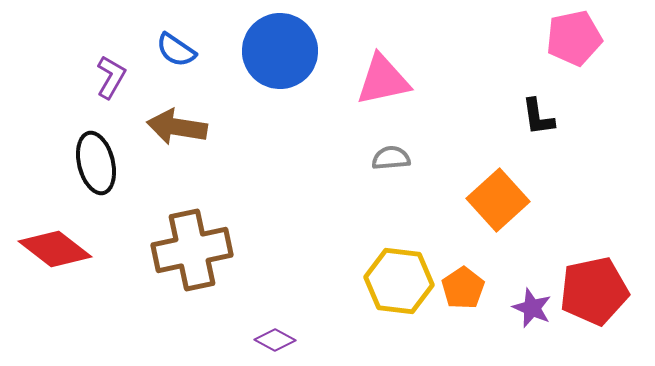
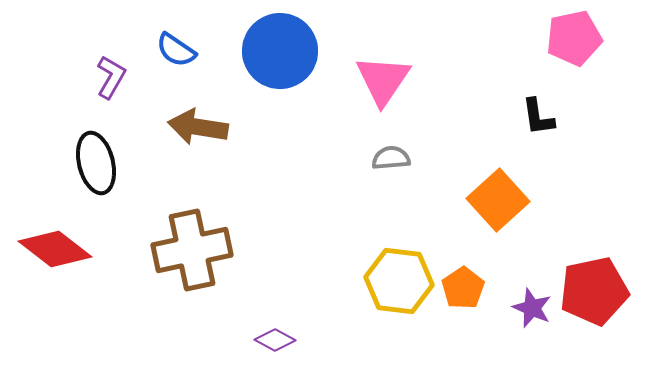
pink triangle: rotated 44 degrees counterclockwise
brown arrow: moved 21 px right
